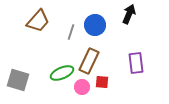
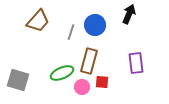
brown rectangle: rotated 10 degrees counterclockwise
